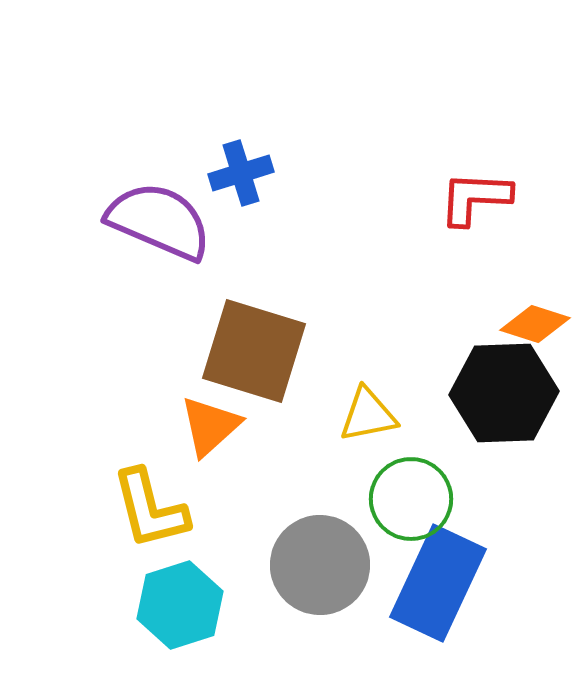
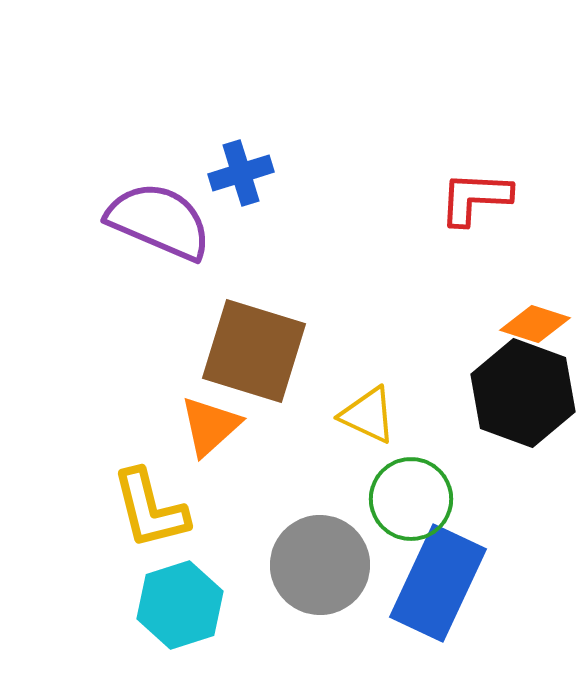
black hexagon: moved 19 px right; rotated 22 degrees clockwise
yellow triangle: rotated 36 degrees clockwise
